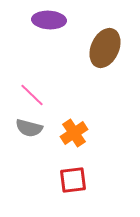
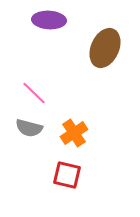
pink line: moved 2 px right, 2 px up
red square: moved 6 px left, 5 px up; rotated 20 degrees clockwise
